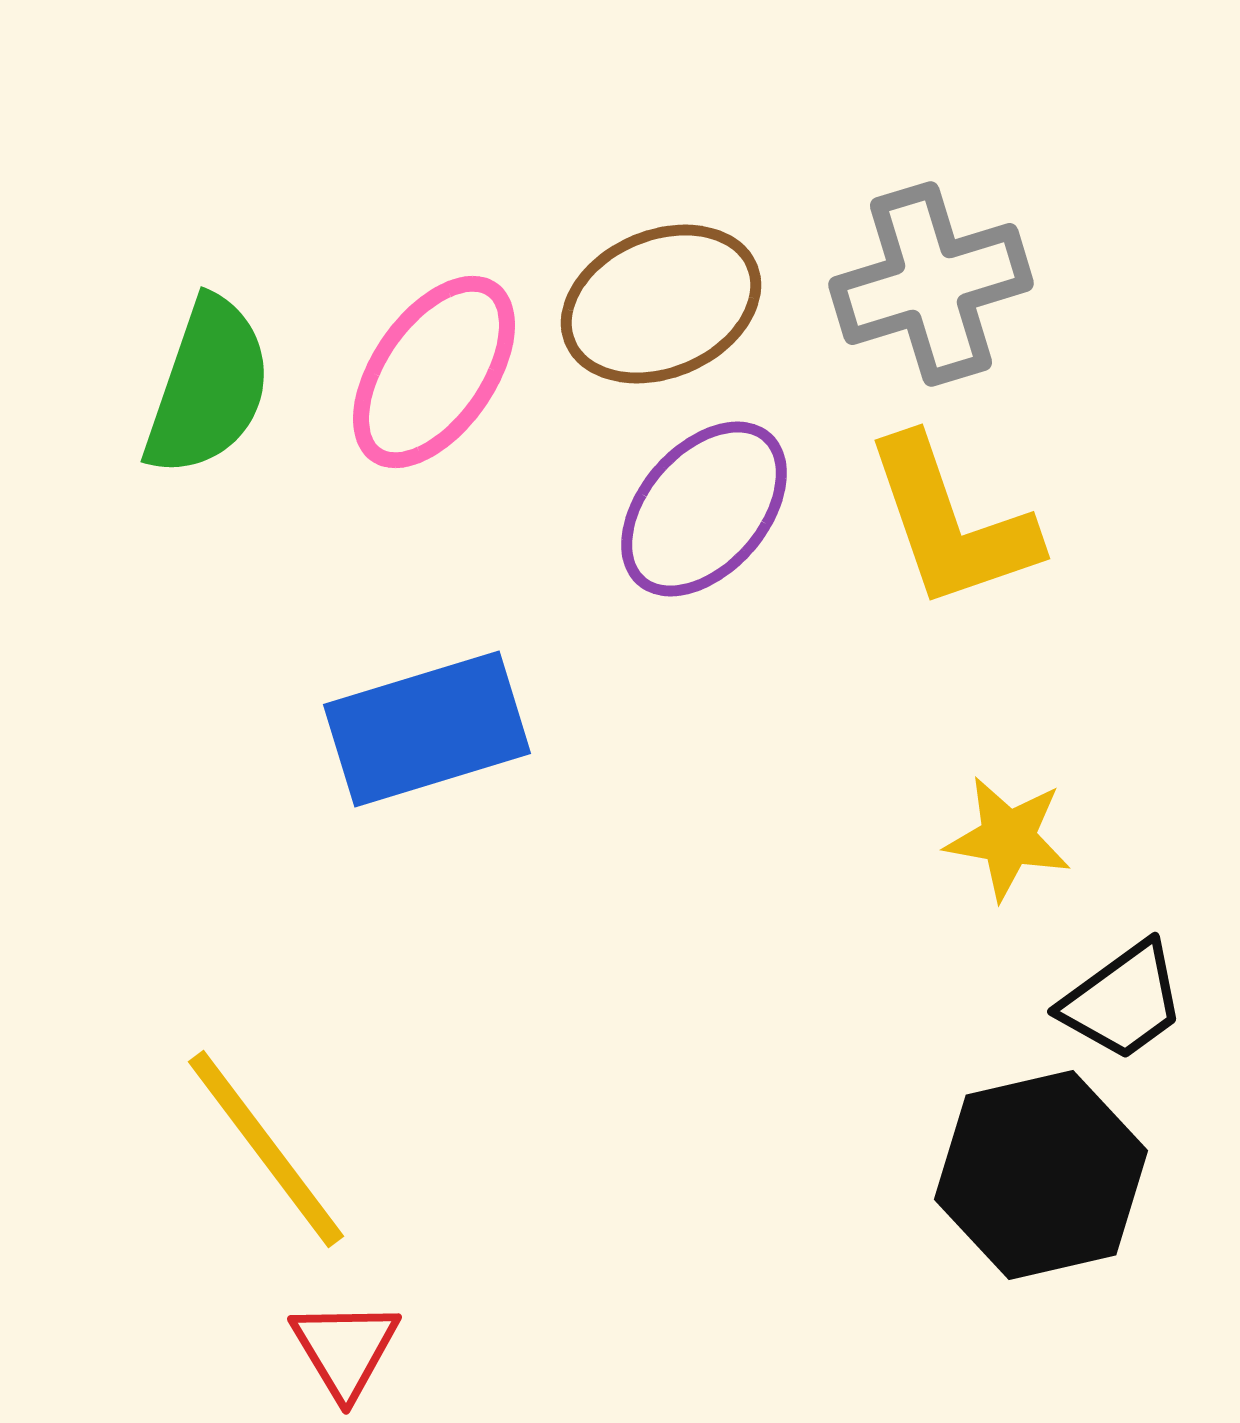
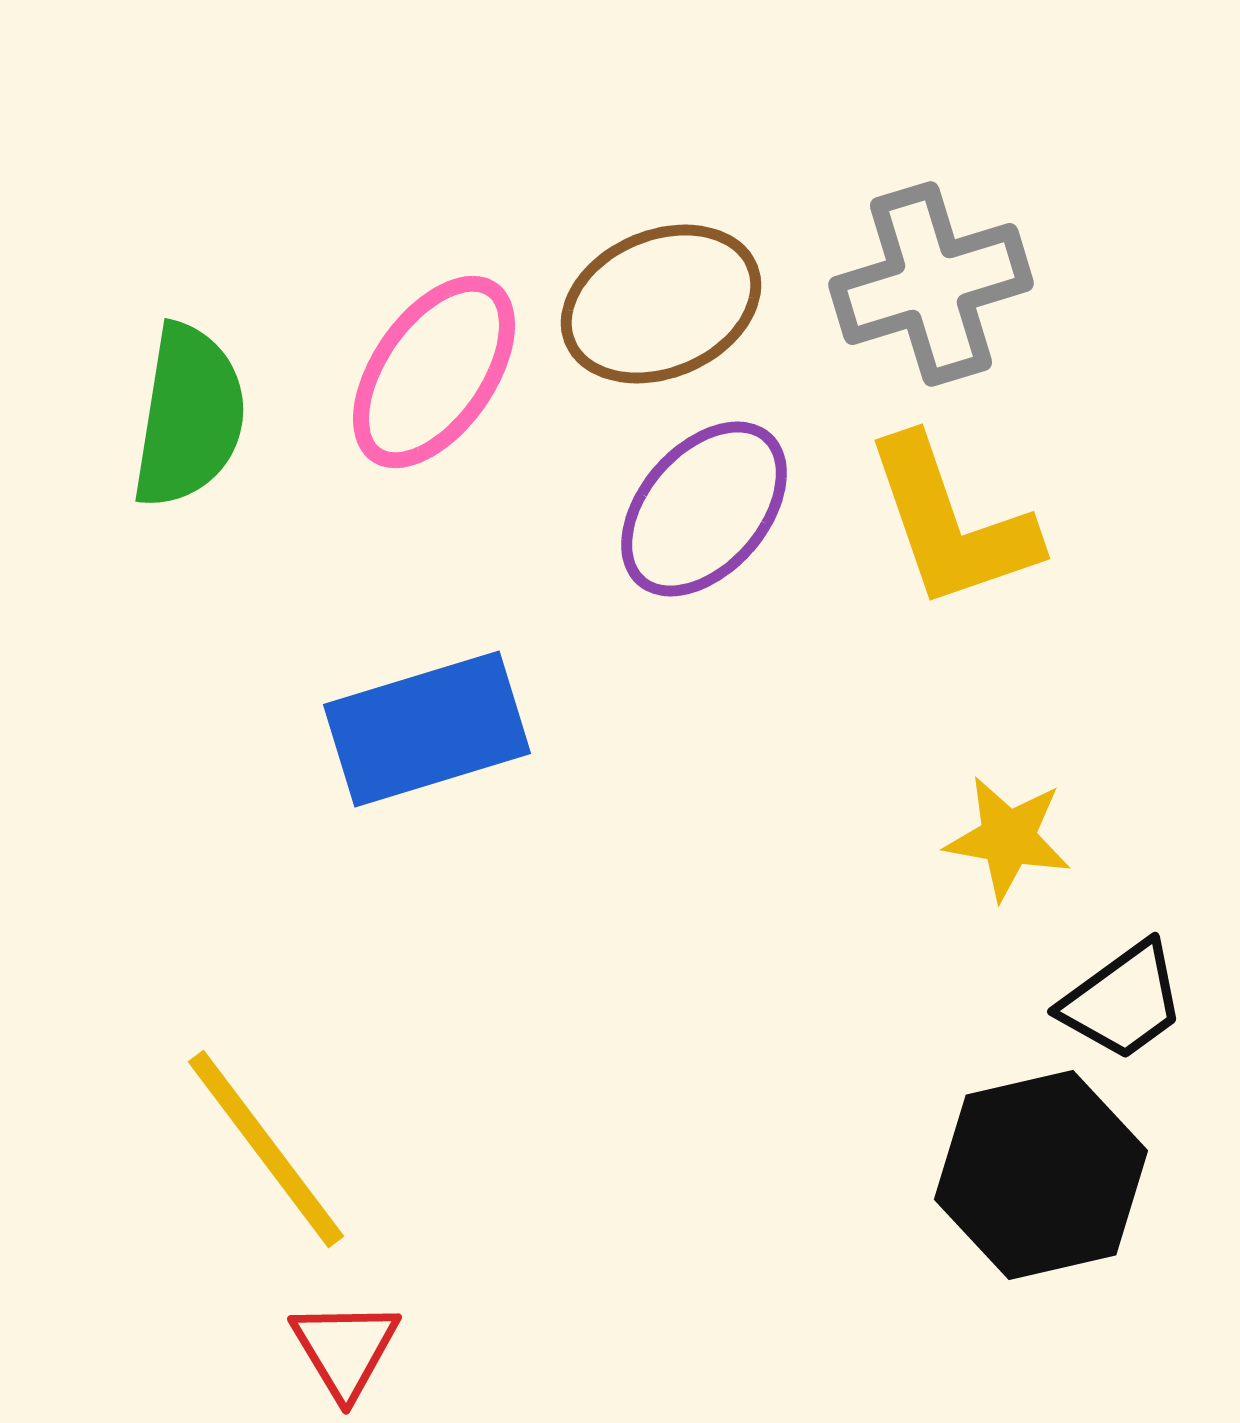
green semicircle: moved 19 px left, 29 px down; rotated 10 degrees counterclockwise
